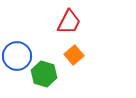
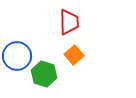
red trapezoid: rotated 28 degrees counterclockwise
